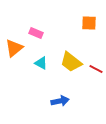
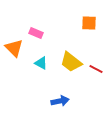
orange triangle: rotated 36 degrees counterclockwise
